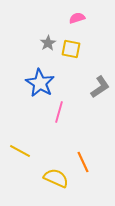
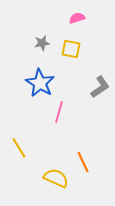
gray star: moved 6 px left; rotated 21 degrees clockwise
yellow line: moved 1 px left, 3 px up; rotated 30 degrees clockwise
